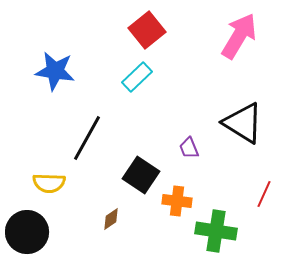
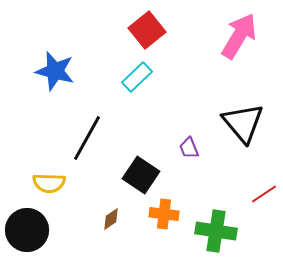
blue star: rotated 6 degrees clockwise
black triangle: rotated 18 degrees clockwise
red line: rotated 32 degrees clockwise
orange cross: moved 13 px left, 13 px down
black circle: moved 2 px up
